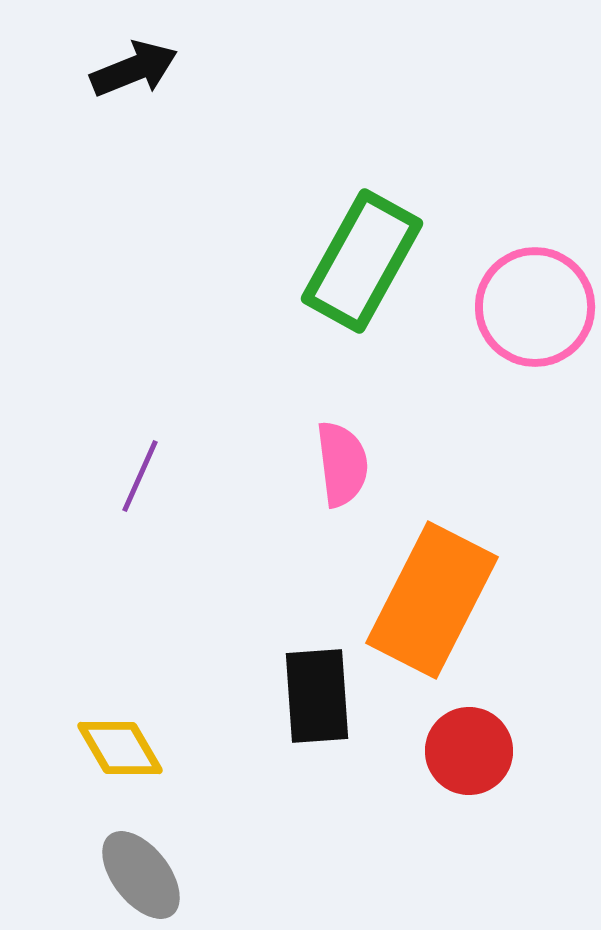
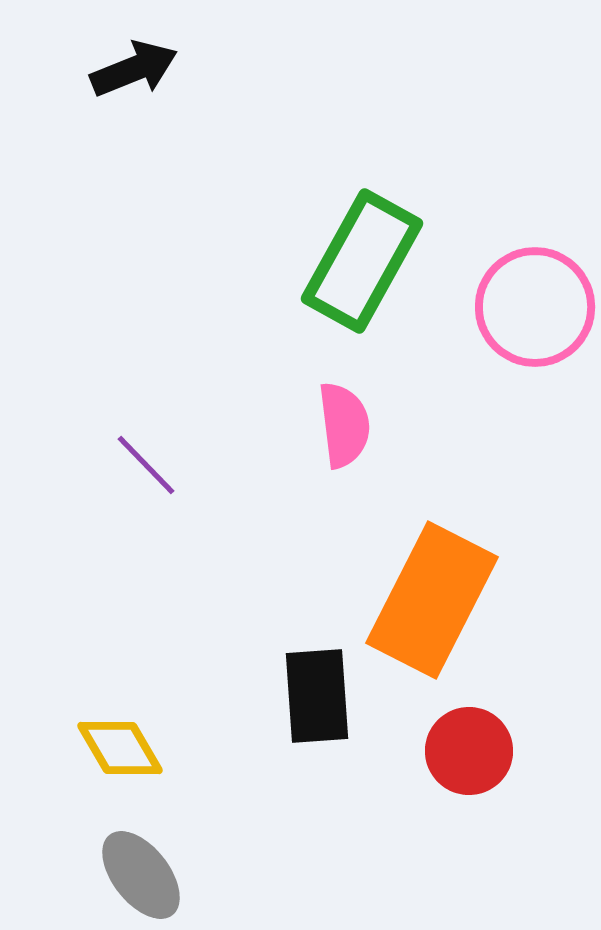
pink semicircle: moved 2 px right, 39 px up
purple line: moved 6 px right, 11 px up; rotated 68 degrees counterclockwise
